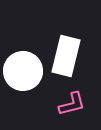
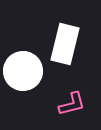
white rectangle: moved 1 px left, 12 px up
